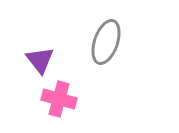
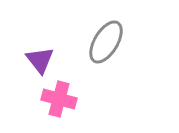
gray ellipse: rotated 12 degrees clockwise
